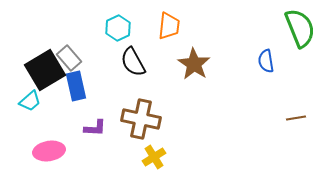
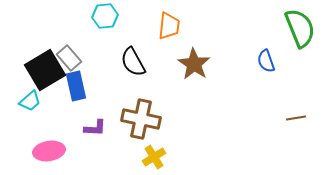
cyan hexagon: moved 13 px left, 12 px up; rotated 20 degrees clockwise
blue semicircle: rotated 10 degrees counterclockwise
